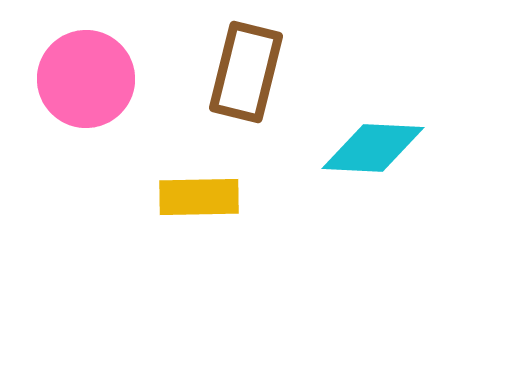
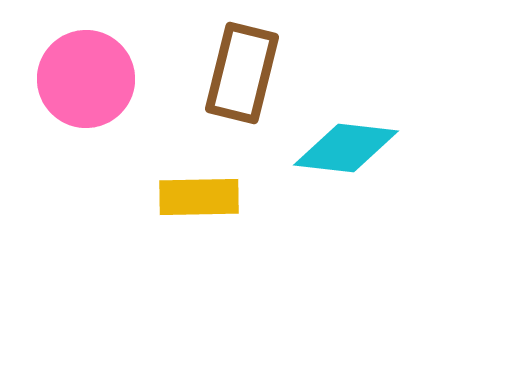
brown rectangle: moved 4 px left, 1 px down
cyan diamond: moved 27 px left; rotated 4 degrees clockwise
